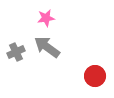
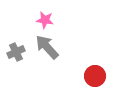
pink star: moved 1 px left, 2 px down; rotated 18 degrees clockwise
gray arrow: rotated 12 degrees clockwise
